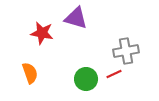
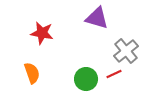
purple triangle: moved 21 px right
gray cross: rotated 30 degrees counterclockwise
orange semicircle: moved 2 px right
